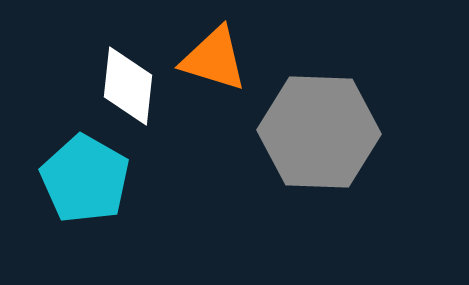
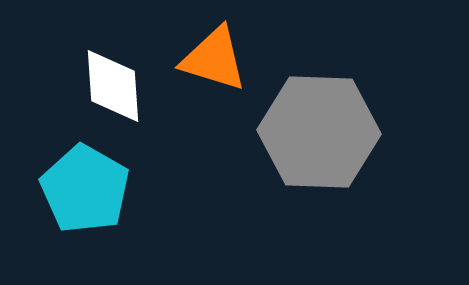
white diamond: moved 15 px left; rotated 10 degrees counterclockwise
cyan pentagon: moved 10 px down
